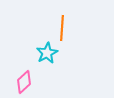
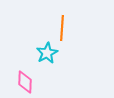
pink diamond: moved 1 px right; rotated 45 degrees counterclockwise
